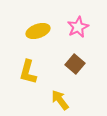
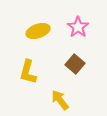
pink star: rotated 10 degrees counterclockwise
